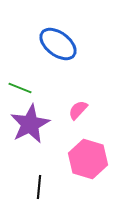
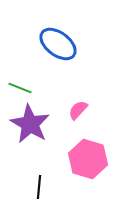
purple star: rotated 15 degrees counterclockwise
